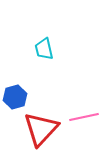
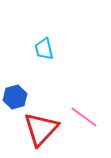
pink line: rotated 48 degrees clockwise
